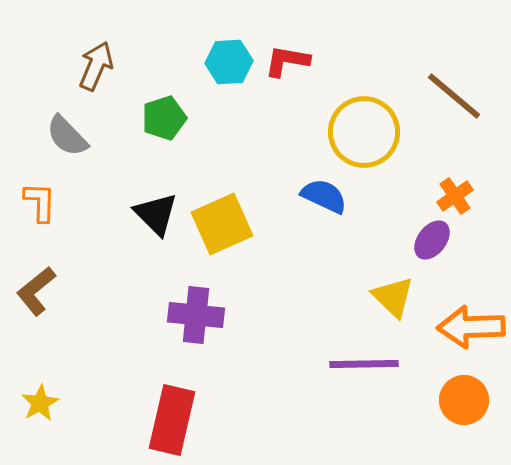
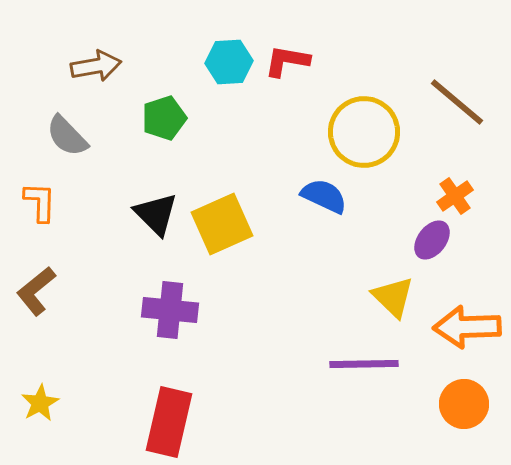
brown arrow: rotated 57 degrees clockwise
brown line: moved 3 px right, 6 px down
purple cross: moved 26 px left, 5 px up
orange arrow: moved 4 px left
orange circle: moved 4 px down
red rectangle: moved 3 px left, 2 px down
